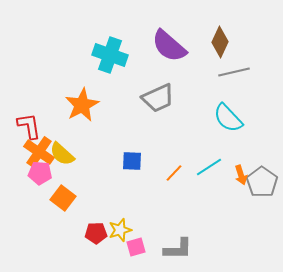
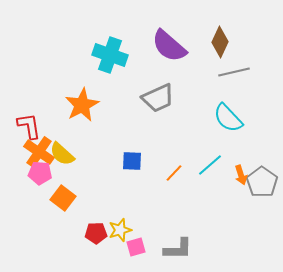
cyan line: moved 1 px right, 2 px up; rotated 8 degrees counterclockwise
